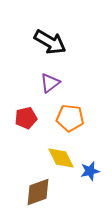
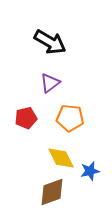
brown diamond: moved 14 px right
